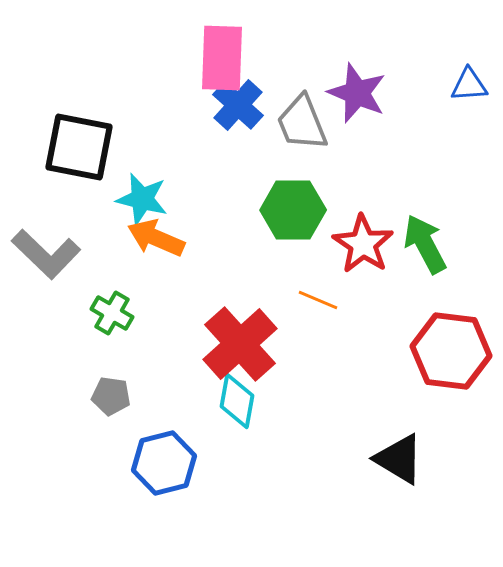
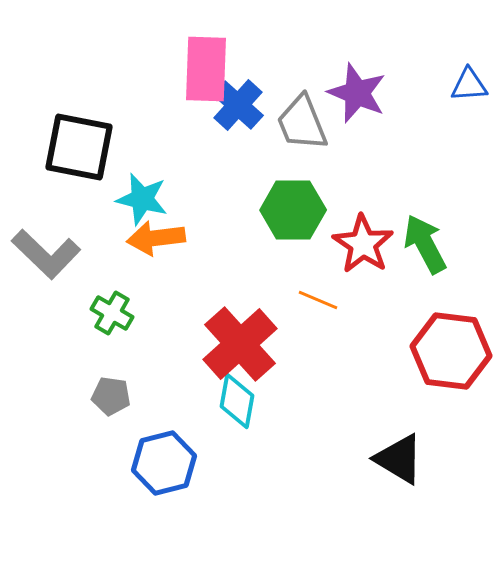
pink rectangle: moved 16 px left, 11 px down
orange arrow: rotated 30 degrees counterclockwise
